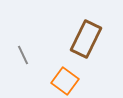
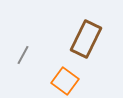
gray line: rotated 54 degrees clockwise
